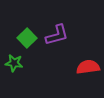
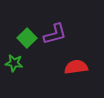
purple L-shape: moved 2 px left, 1 px up
red semicircle: moved 12 px left
